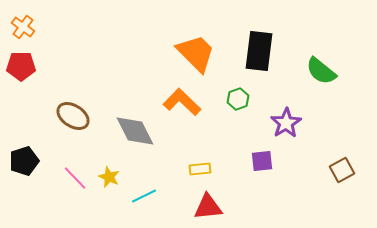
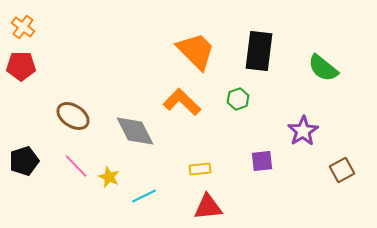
orange trapezoid: moved 2 px up
green semicircle: moved 2 px right, 3 px up
purple star: moved 17 px right, 8 px down
pink line: moved 1 px right, 12 px up
